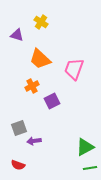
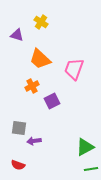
gray square: rotated 28 degrees clockwise
green line: moved 1 px right, 1 px down
